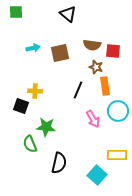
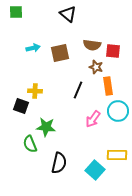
orange rectangle: moved 3 px right
pink arrow: rotated 66 degrees clockwise
cyan square: moved 2 px left, 5 px up
